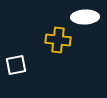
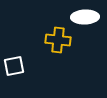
white square: moved 2 px left, 1 px down
